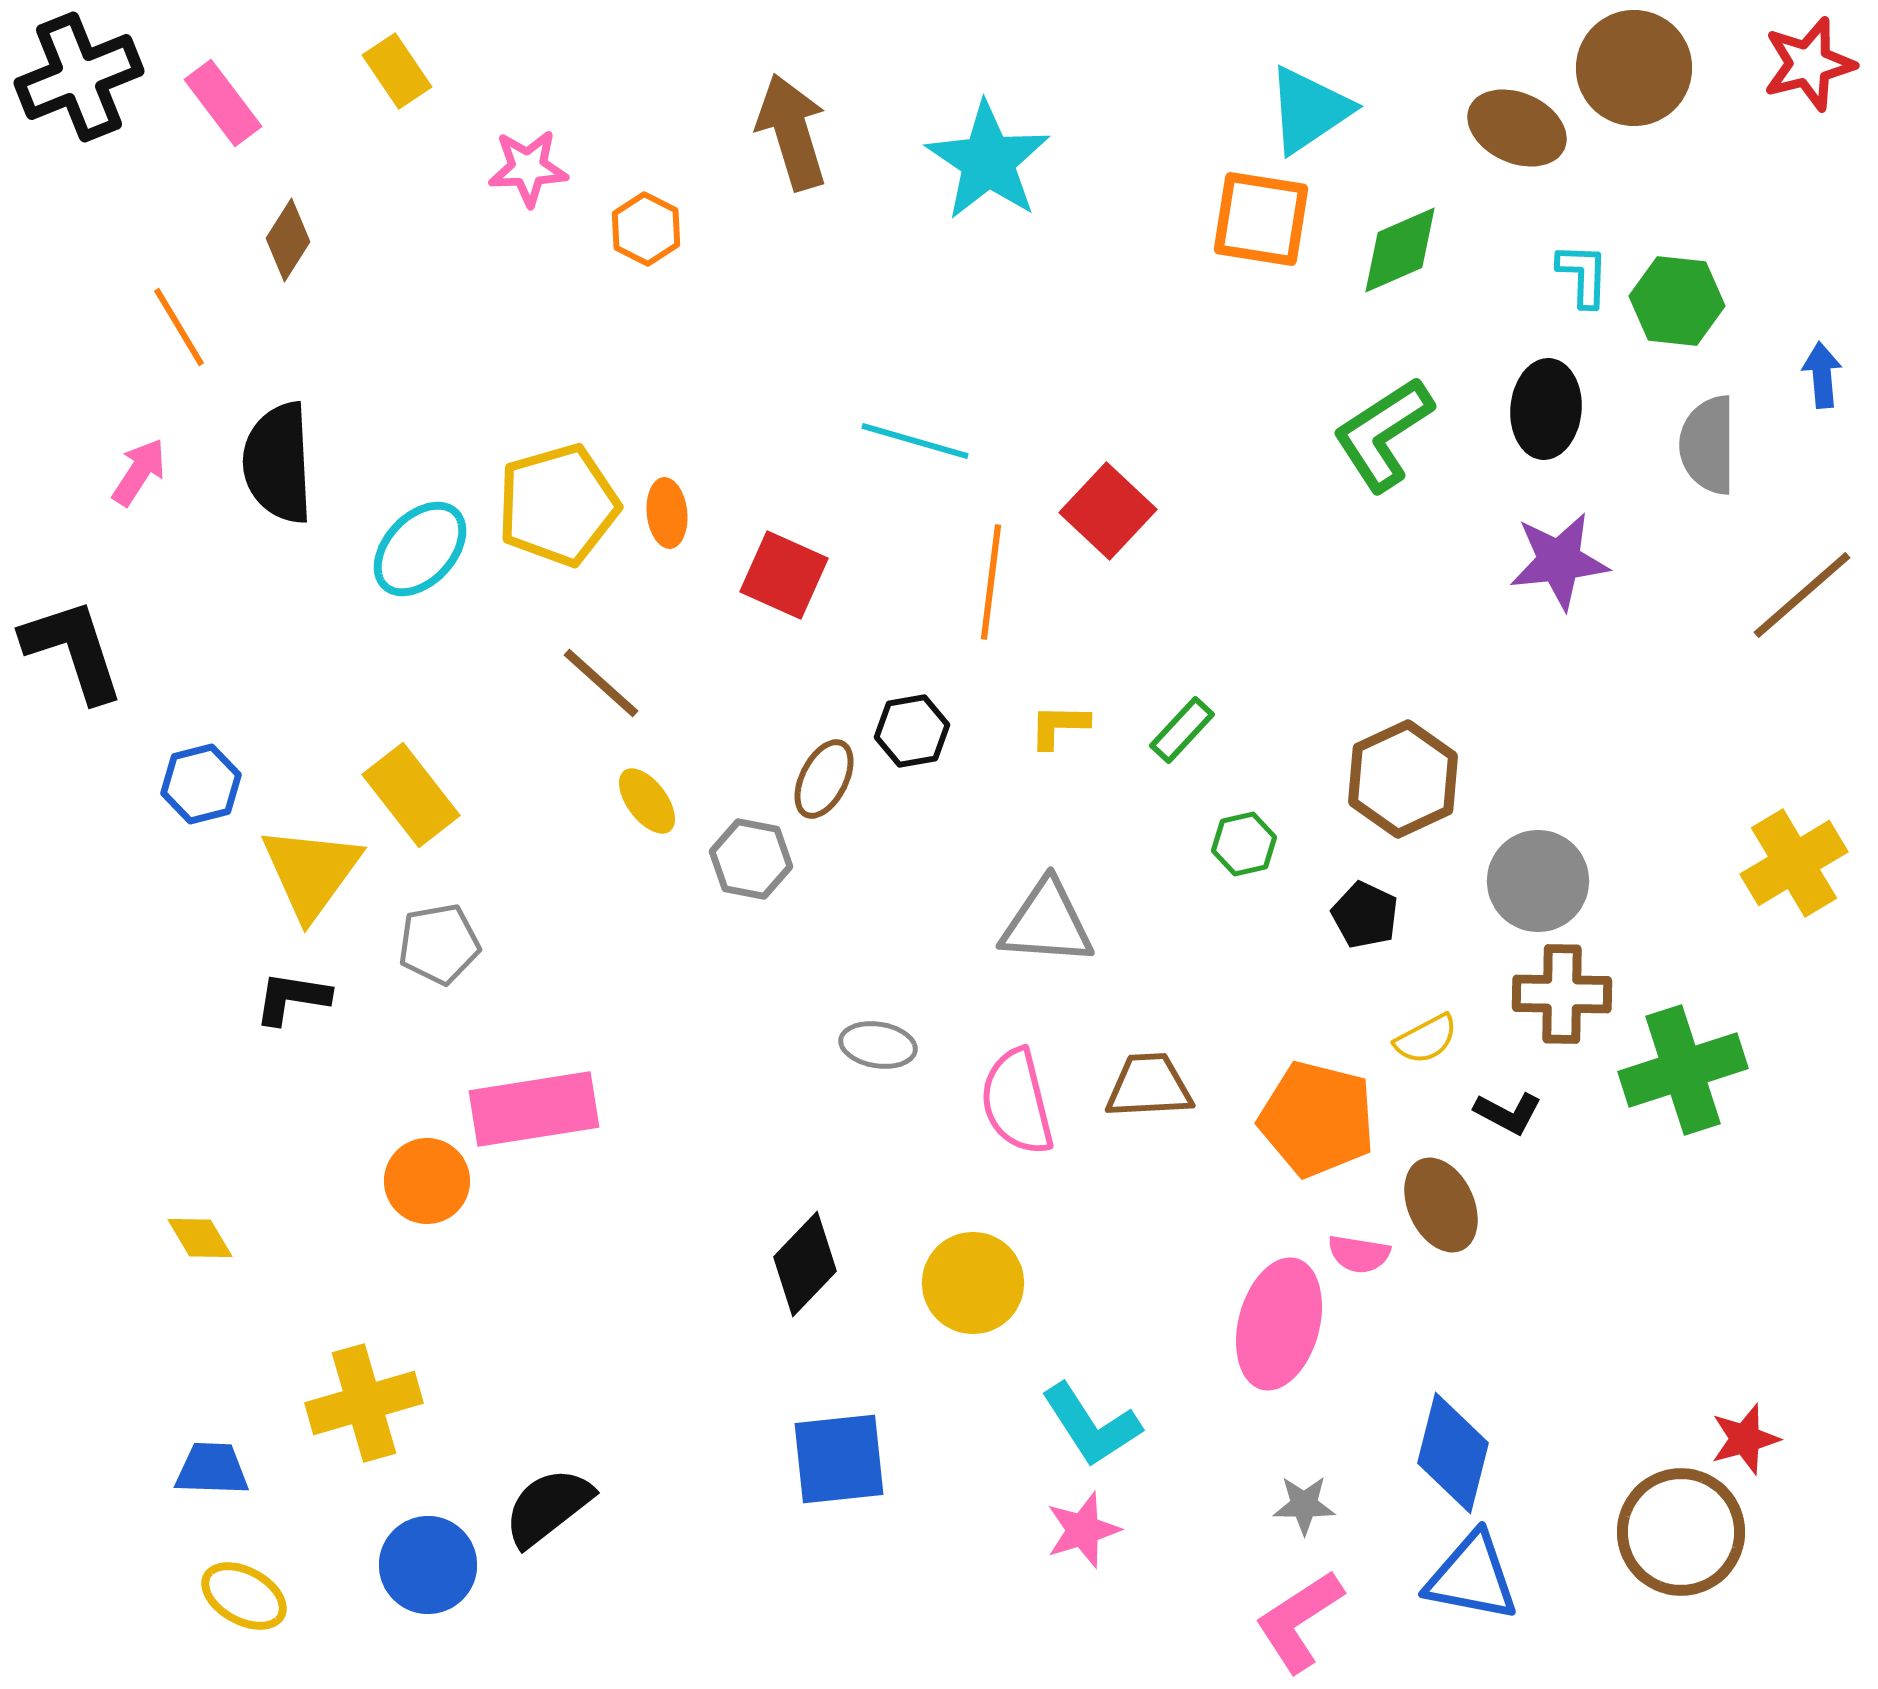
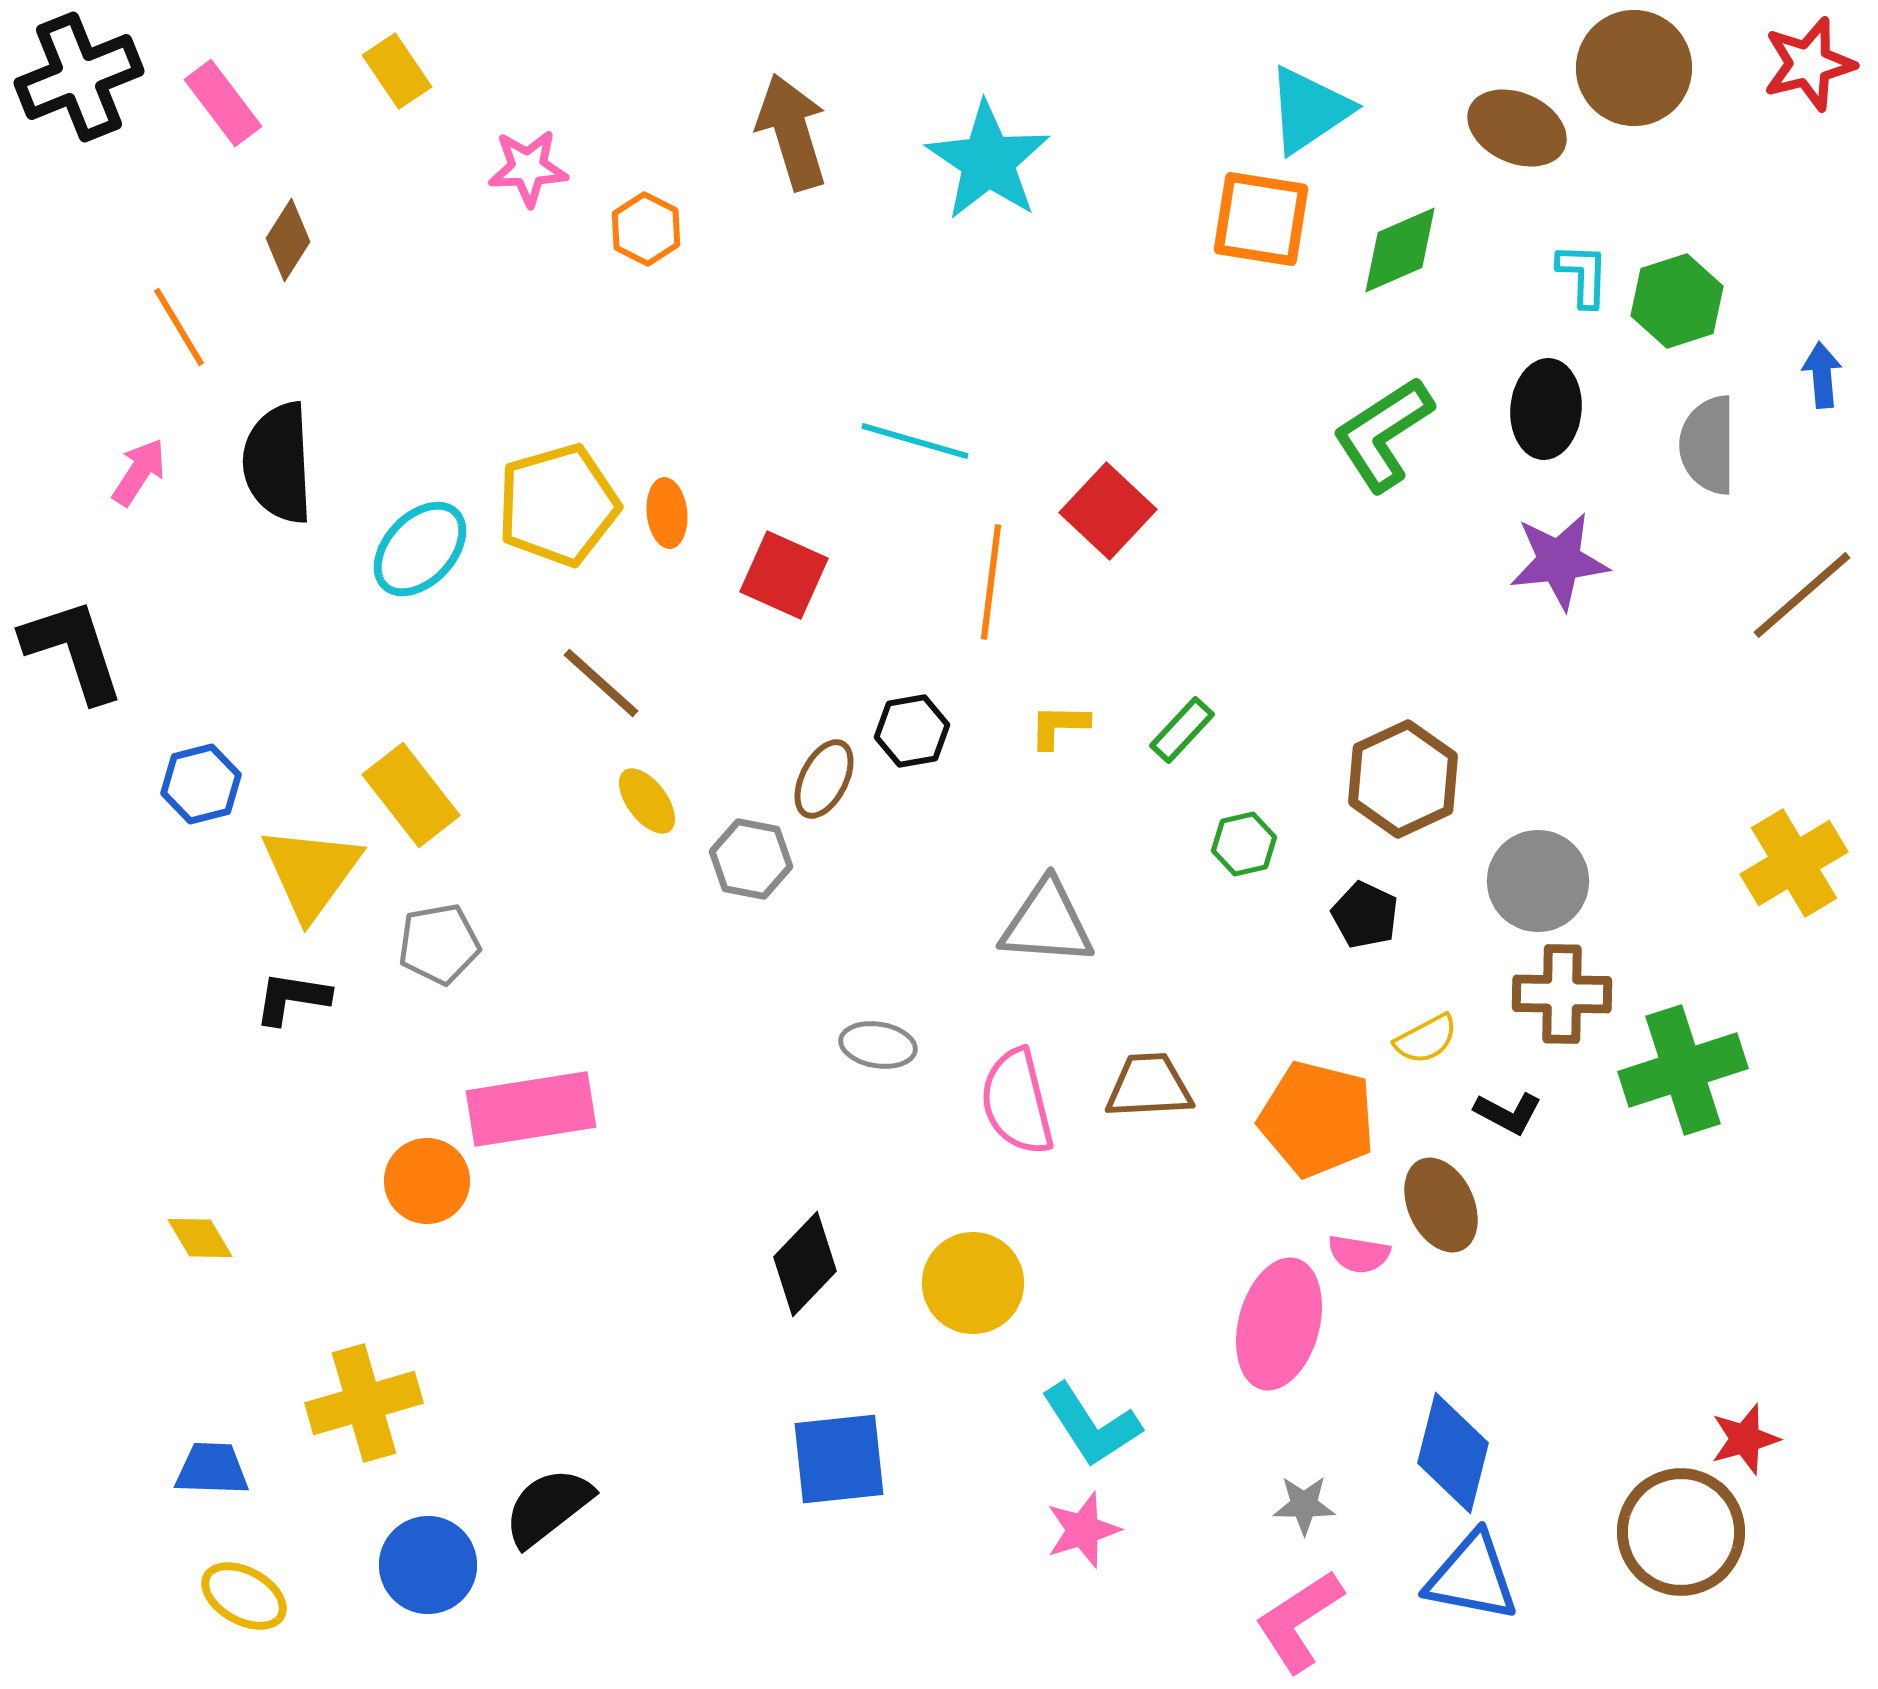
green hexagon at (1677, 301): rotated 24 degrees counterclockwise
pink rectangle at (534, 1109): moved 3 px left
